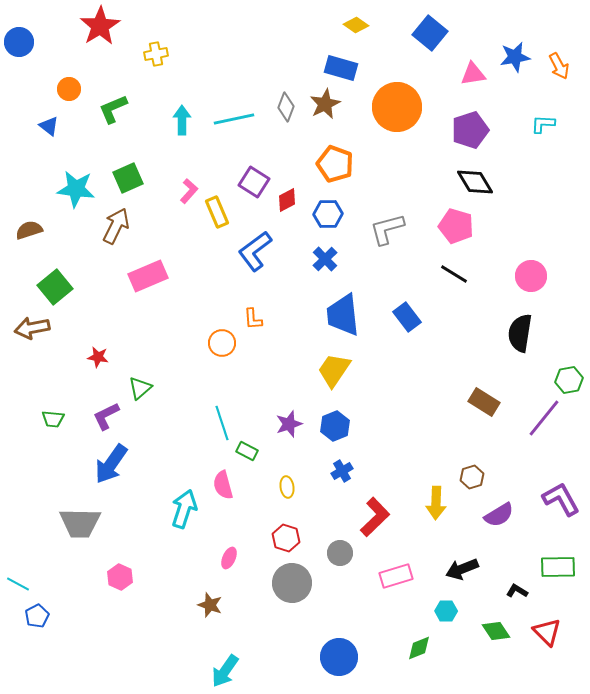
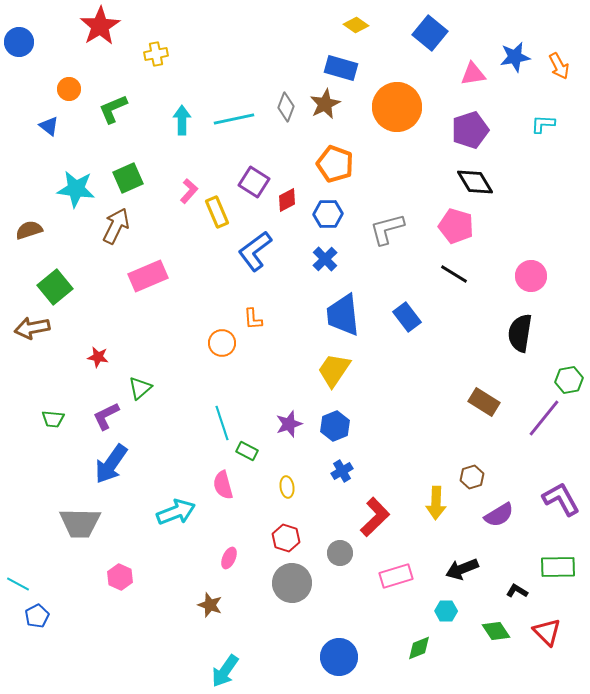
cyan arrow at (184, 509): moved 8 px left, 3 px down; rotated 51 degrees clockwise
